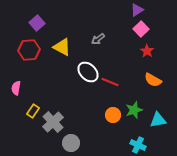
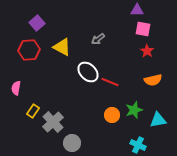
purple triangle: rotated 32 degrees clockwise
pink square: moved 2 px right; rotated 35 degrees counterclockwise
orange semicircle: rotated 42 degrees counterclockwise
orange circle: moved 1 px left
gray circle: moved 1 px right
